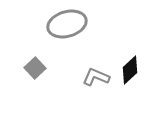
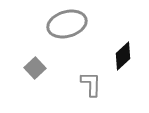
black diamond: moved 7 px left, 14 px up
gray L-shape: moved 5 px left, 7 px down; rotated 68 degrees clockwise
